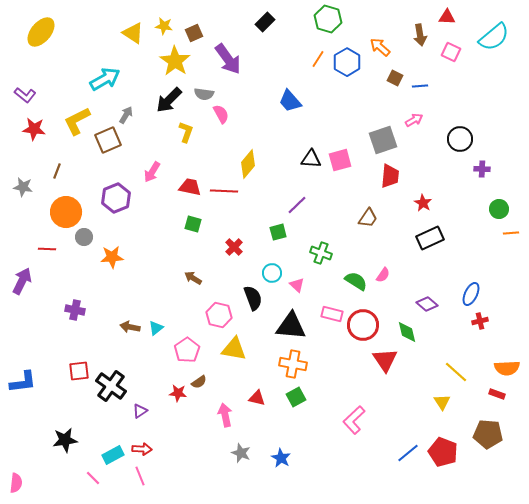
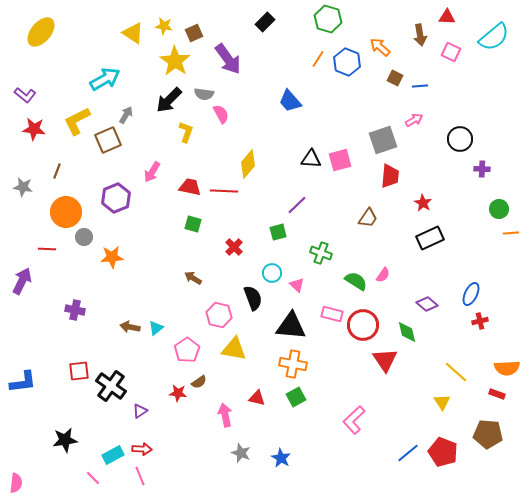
blue hexagon at (347, 62): rotated 8 degrees counterclockwise
